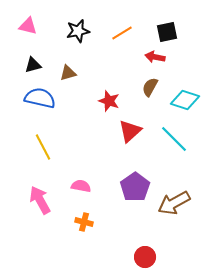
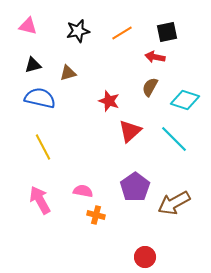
pink semicircle: moved 2 px right, 5 px down
orange cross: moved 12 px right, 7 px up
